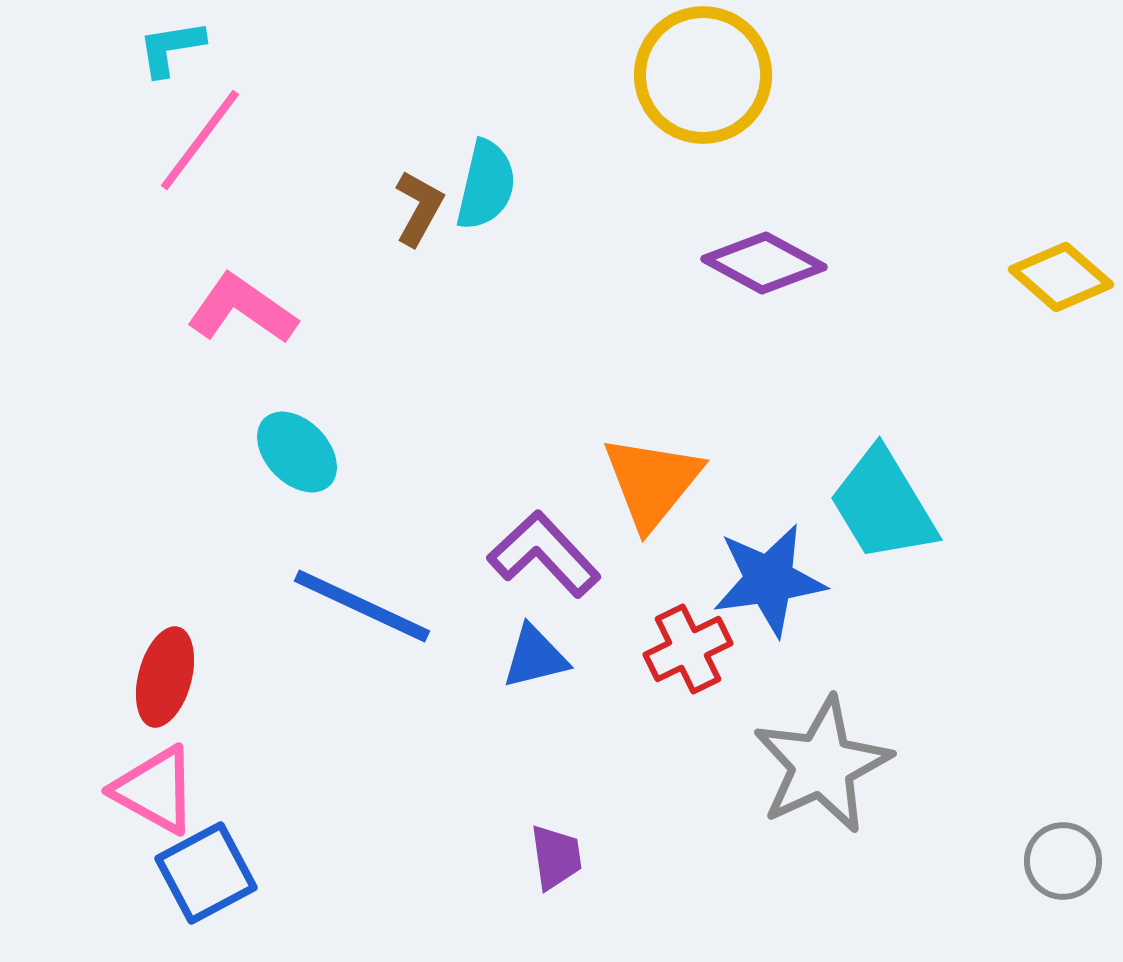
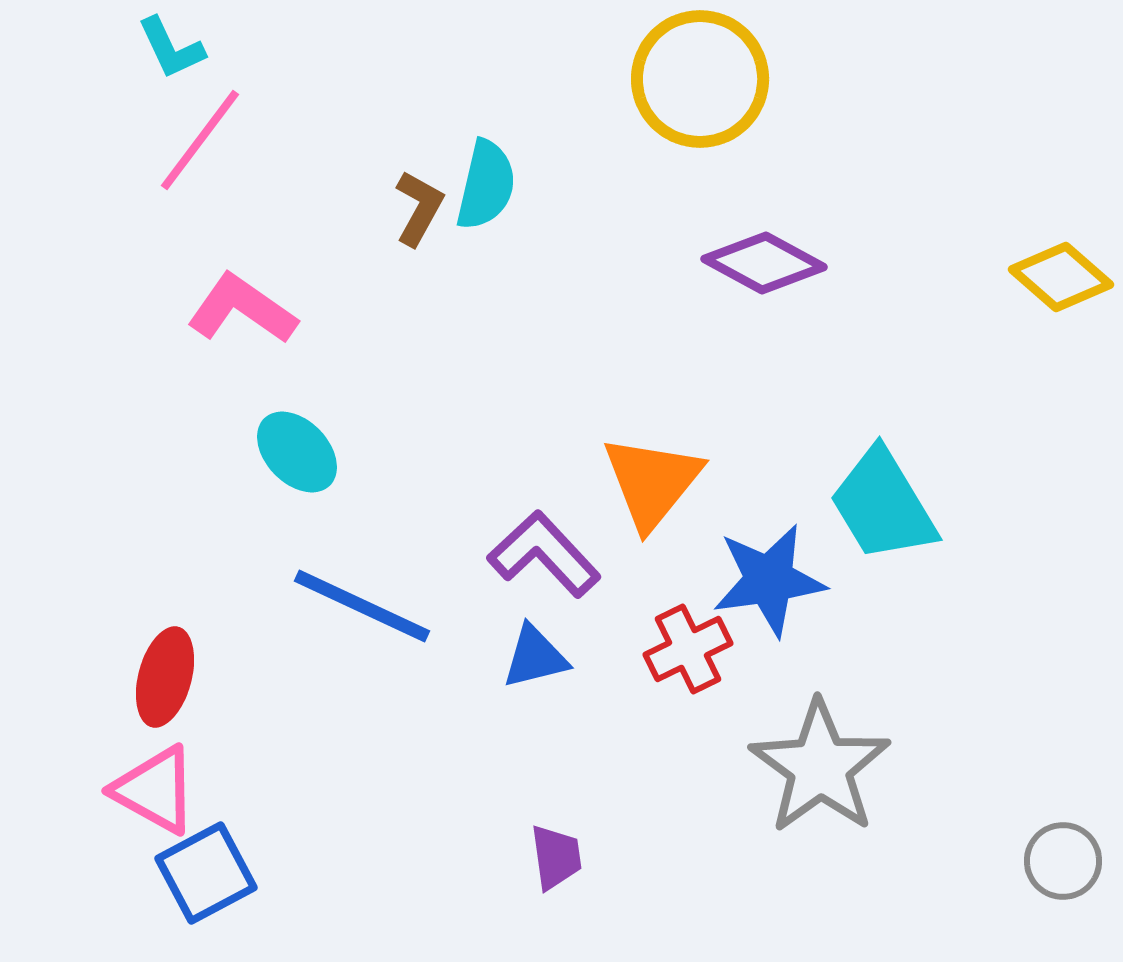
cyan L-shape: rotated 106 degrees counterclockwise
yellow circle: moved 3 px left, 4 px down
gray star: moved 2 px left, 2 px down; rotated 11 degrees counterclockwise
